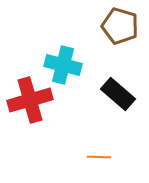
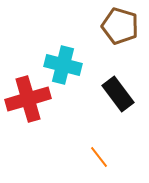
black rectangle: rotated 12 degrees clockwise
red cross: moved 2 px left, 1 px up
orange line: rotated 50 degrees clockwise
